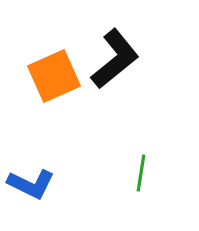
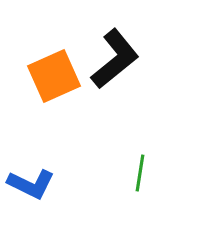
green line: moved 1 px left
